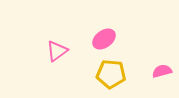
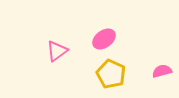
yellow pentagon: rotated 20 degrees clockwise
